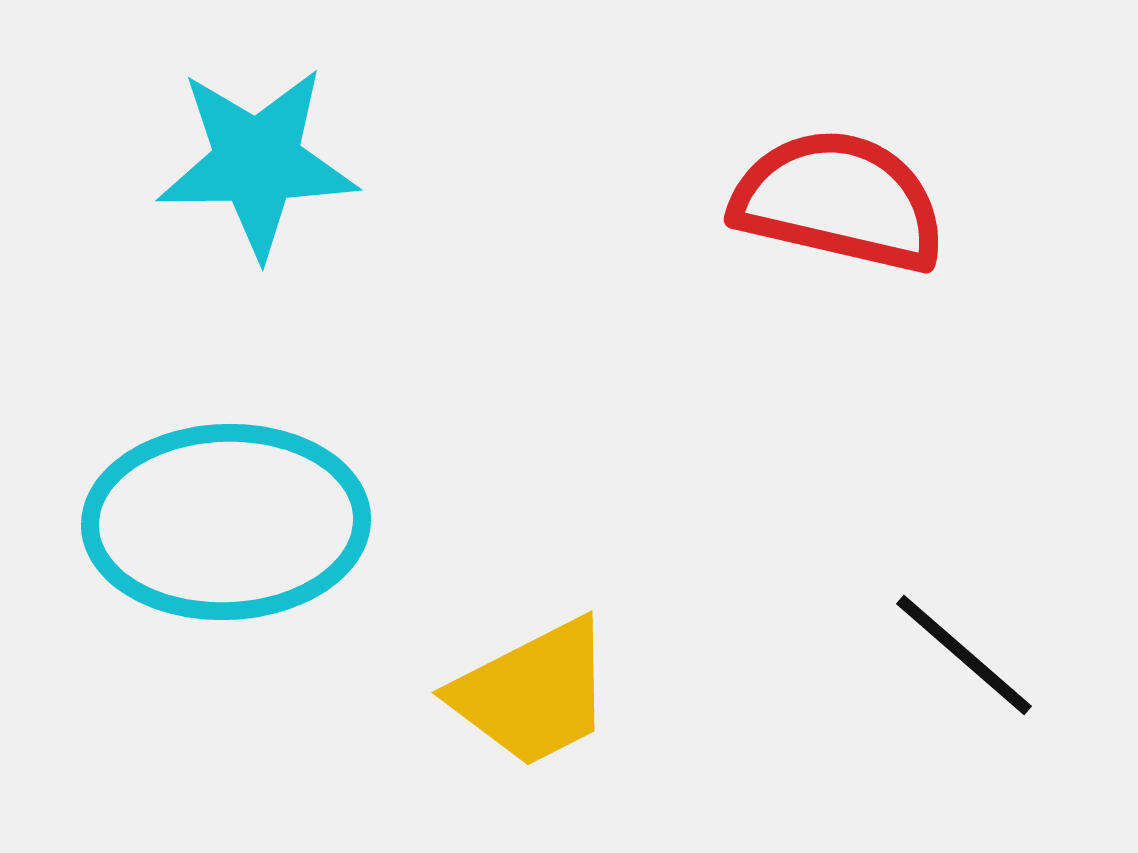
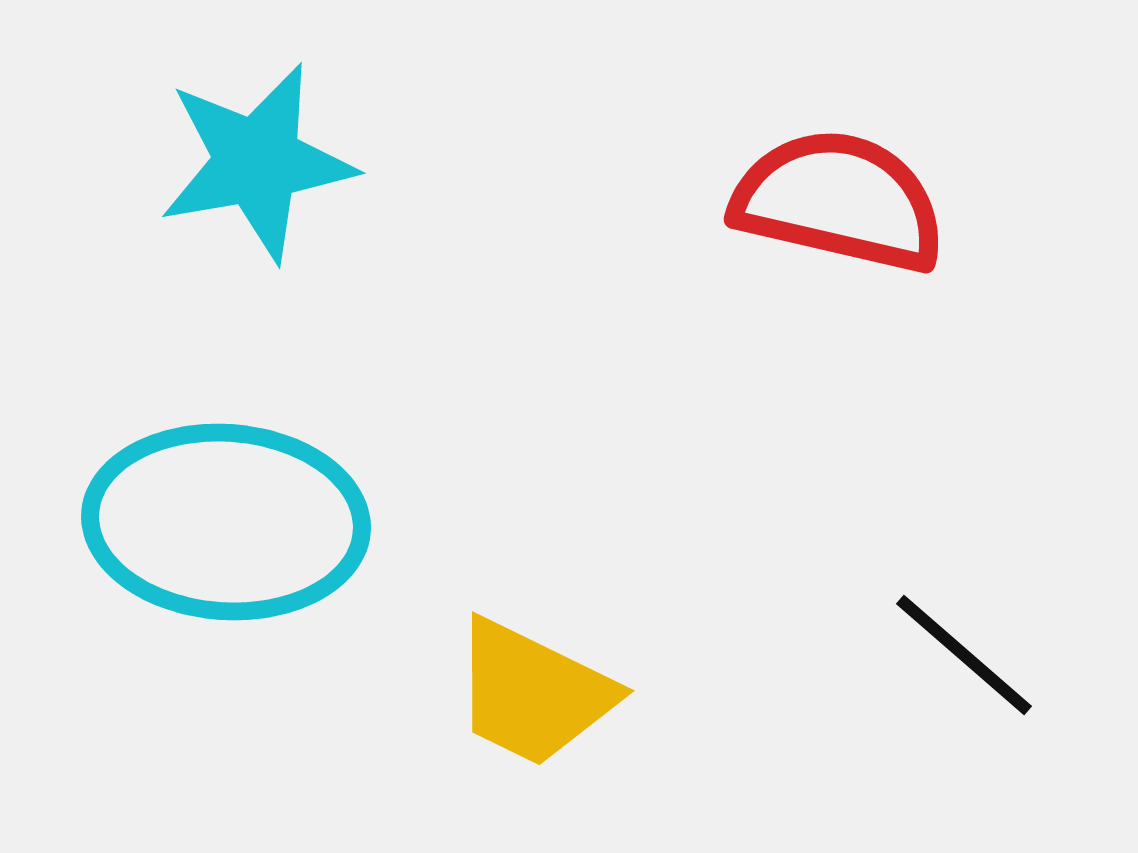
cyan star: rotated 9 degrees counterclockwise
cyan ellipse: rotated 6 degrees clockwise
yellow trapezoid: rotated 53 degrees clockwise
